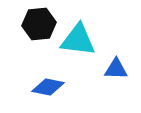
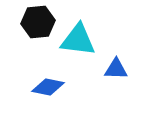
black hexagon: moved 1 px left, 2 px up
